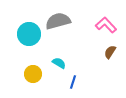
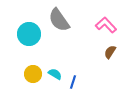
gray semicircle: moved 1 px right, 1 px up; rotated 110 degrees counterclockwise
cyan semicircle: moved 4 px left, 11 px down
